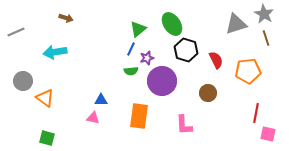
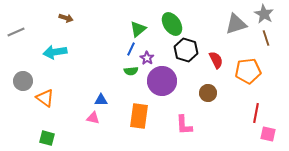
purple star: rotated 24 degrees counterclockwise
